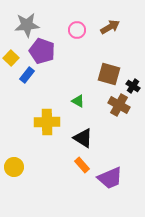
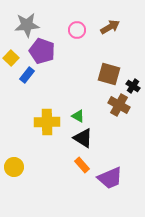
green triangle: moved 15 px down
